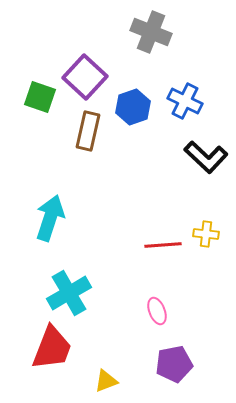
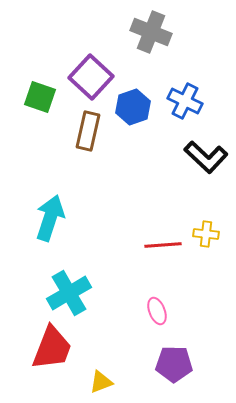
purple square: moved 6 px right
purple pentagon: rotated 12 degrees clockwise
yellow triangle: moved 5 px left, 1 px down
